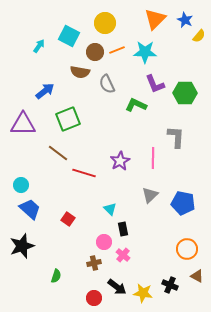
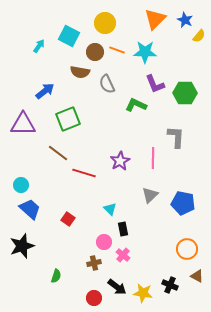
orange line: rotated 42 degrees clockwise
